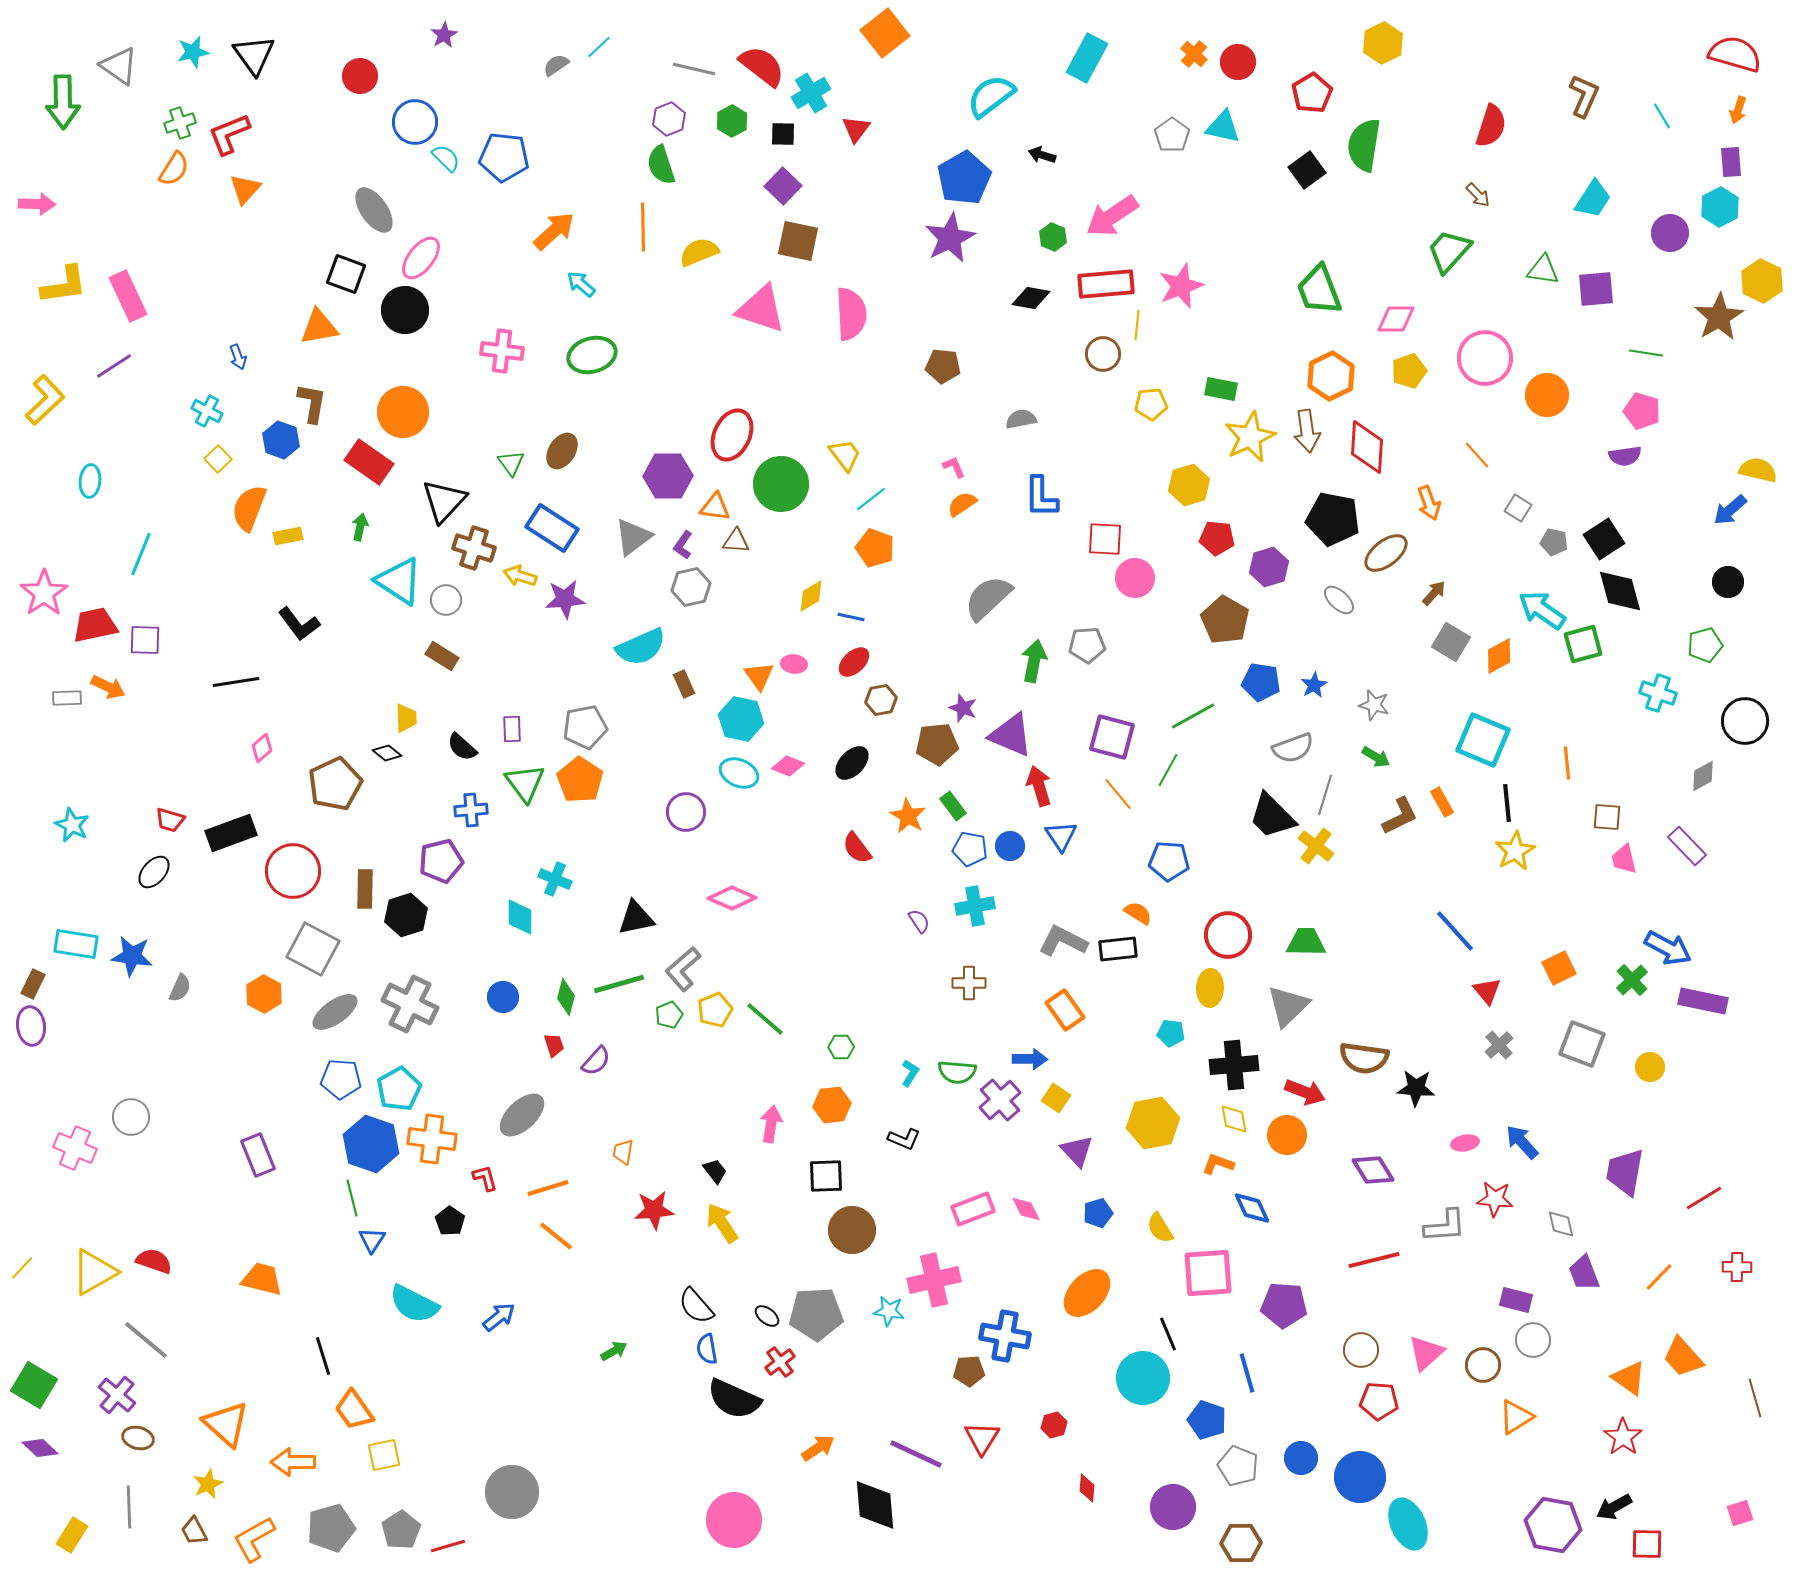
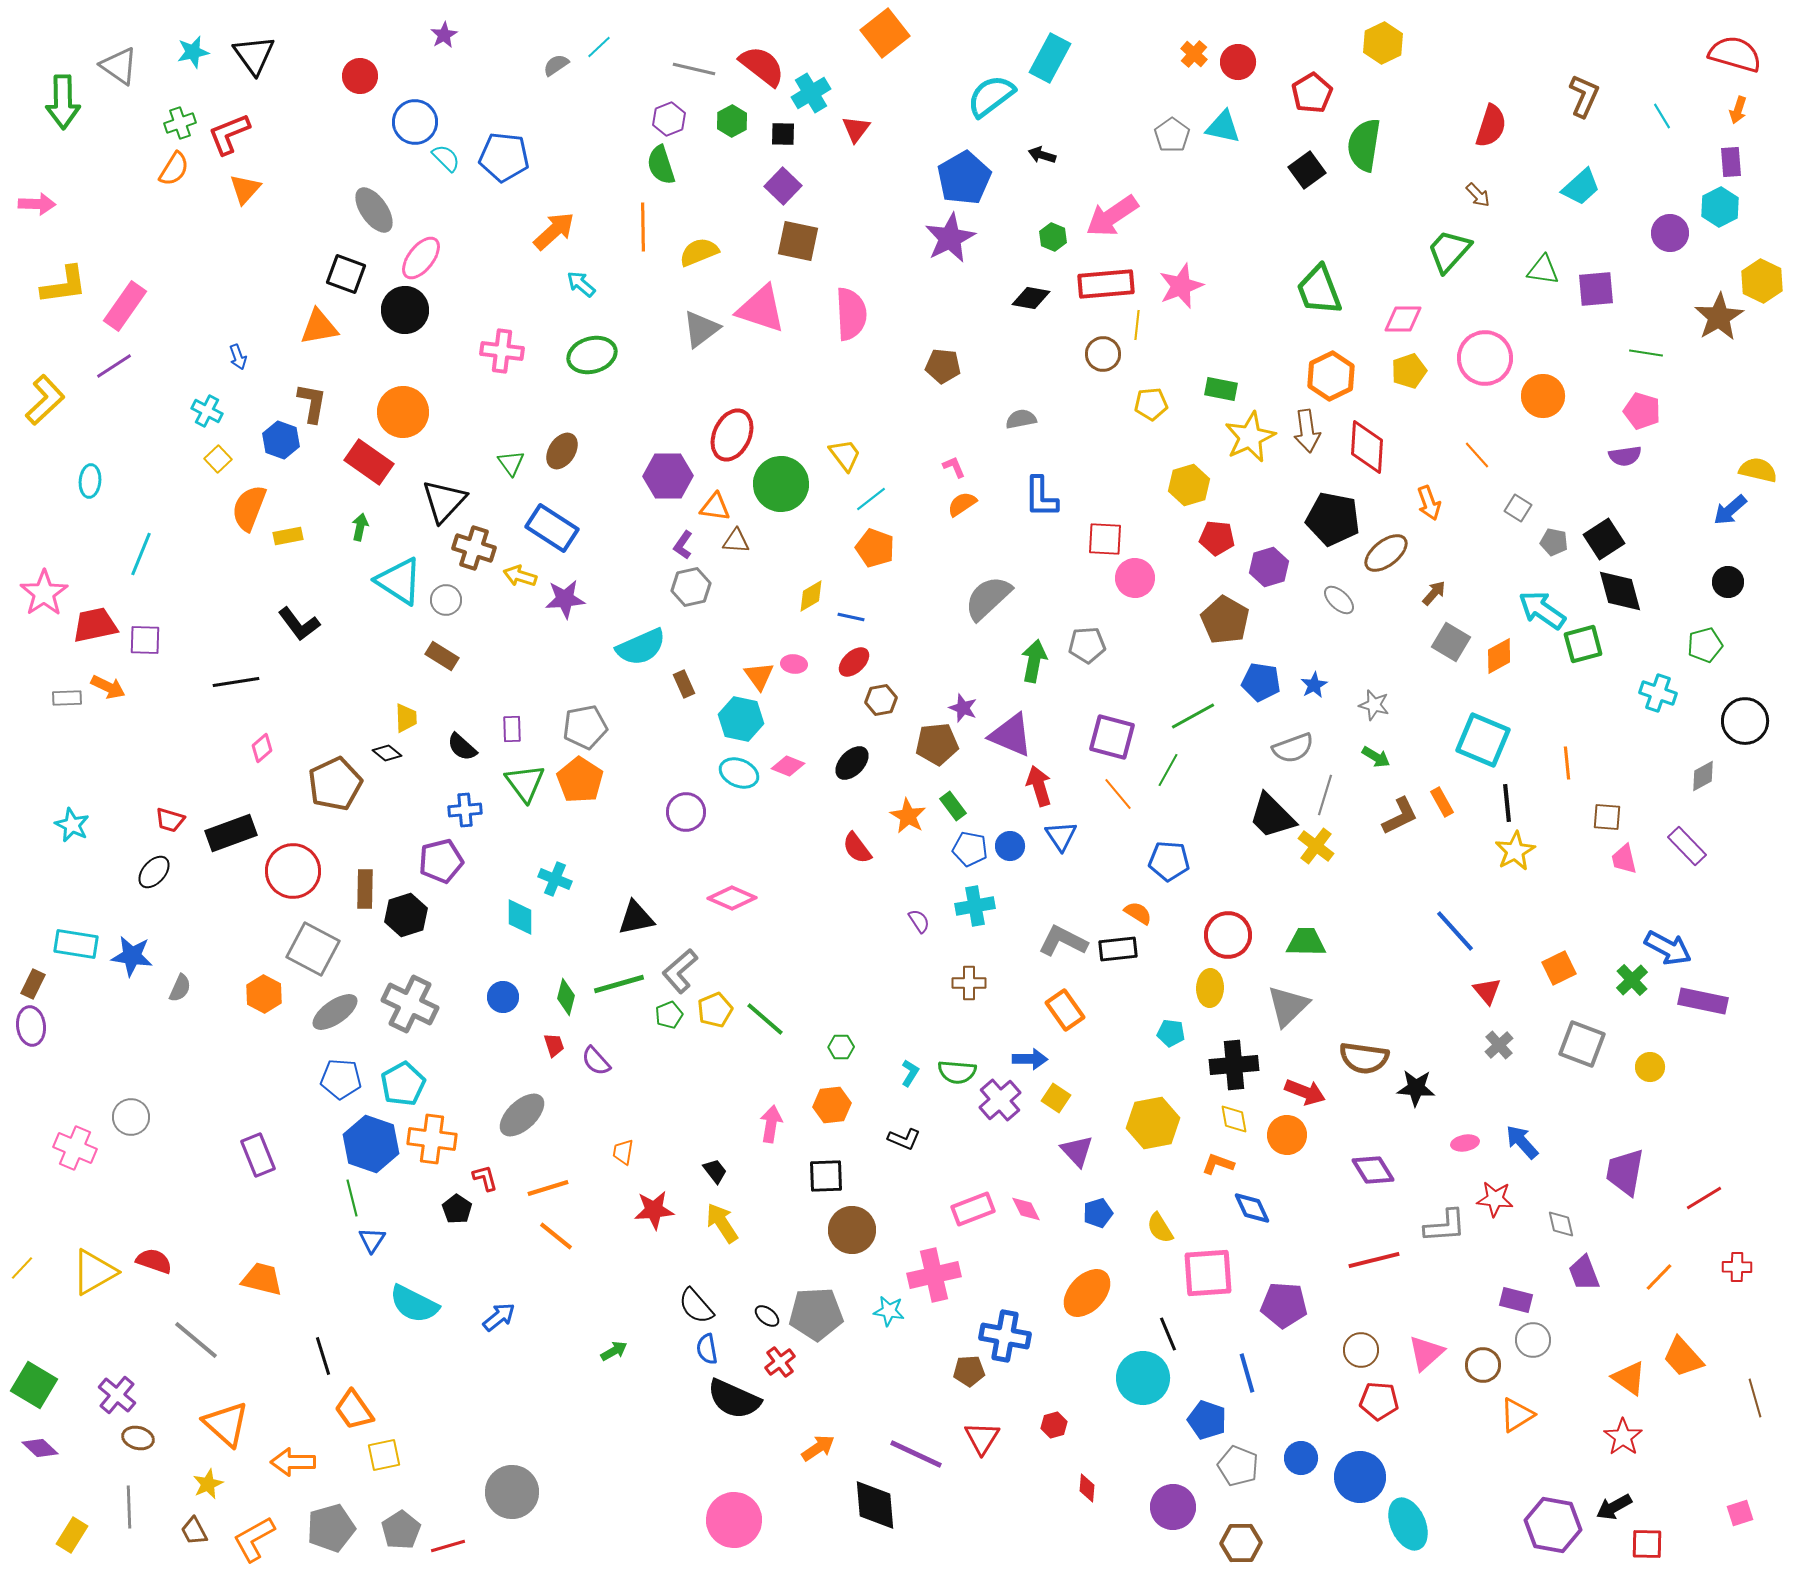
cyan rectangle at (1087, 58): moved 37 px left
cyan trapezoid at (1593, 199): moved 12 px left, 12 px up; rotated 15 degrees clockwise
pink rectangle at (128, 296): moved 3 px left, 10 px down; rotated 60 degrees clockwise
pink diamond at (1396, 319): moved 7 px right
orange circle at (1547, 395): moved 4 px left, 1 px down
gray triangle at (633, 537): moved 68 px right, 208 px up
blue cross at (471, 810): moved 6 px left
gray L-shape at (683, 969): moved 3 px left, 2 px down
purple semicircle at (596, 1061): rotated 96 degrees clockwise
cyan pentagon at (399, 1089): moved 4 px right, 5 px up
black pentagon at (450, 1221): moved 7 px right, 12 px up
pink cross at (934, 1280): moved 5 px up
gray line at (146, 1340): moved 50 px right
orange triangle at (1516, 1417): moved 1 px right, 2 px up
